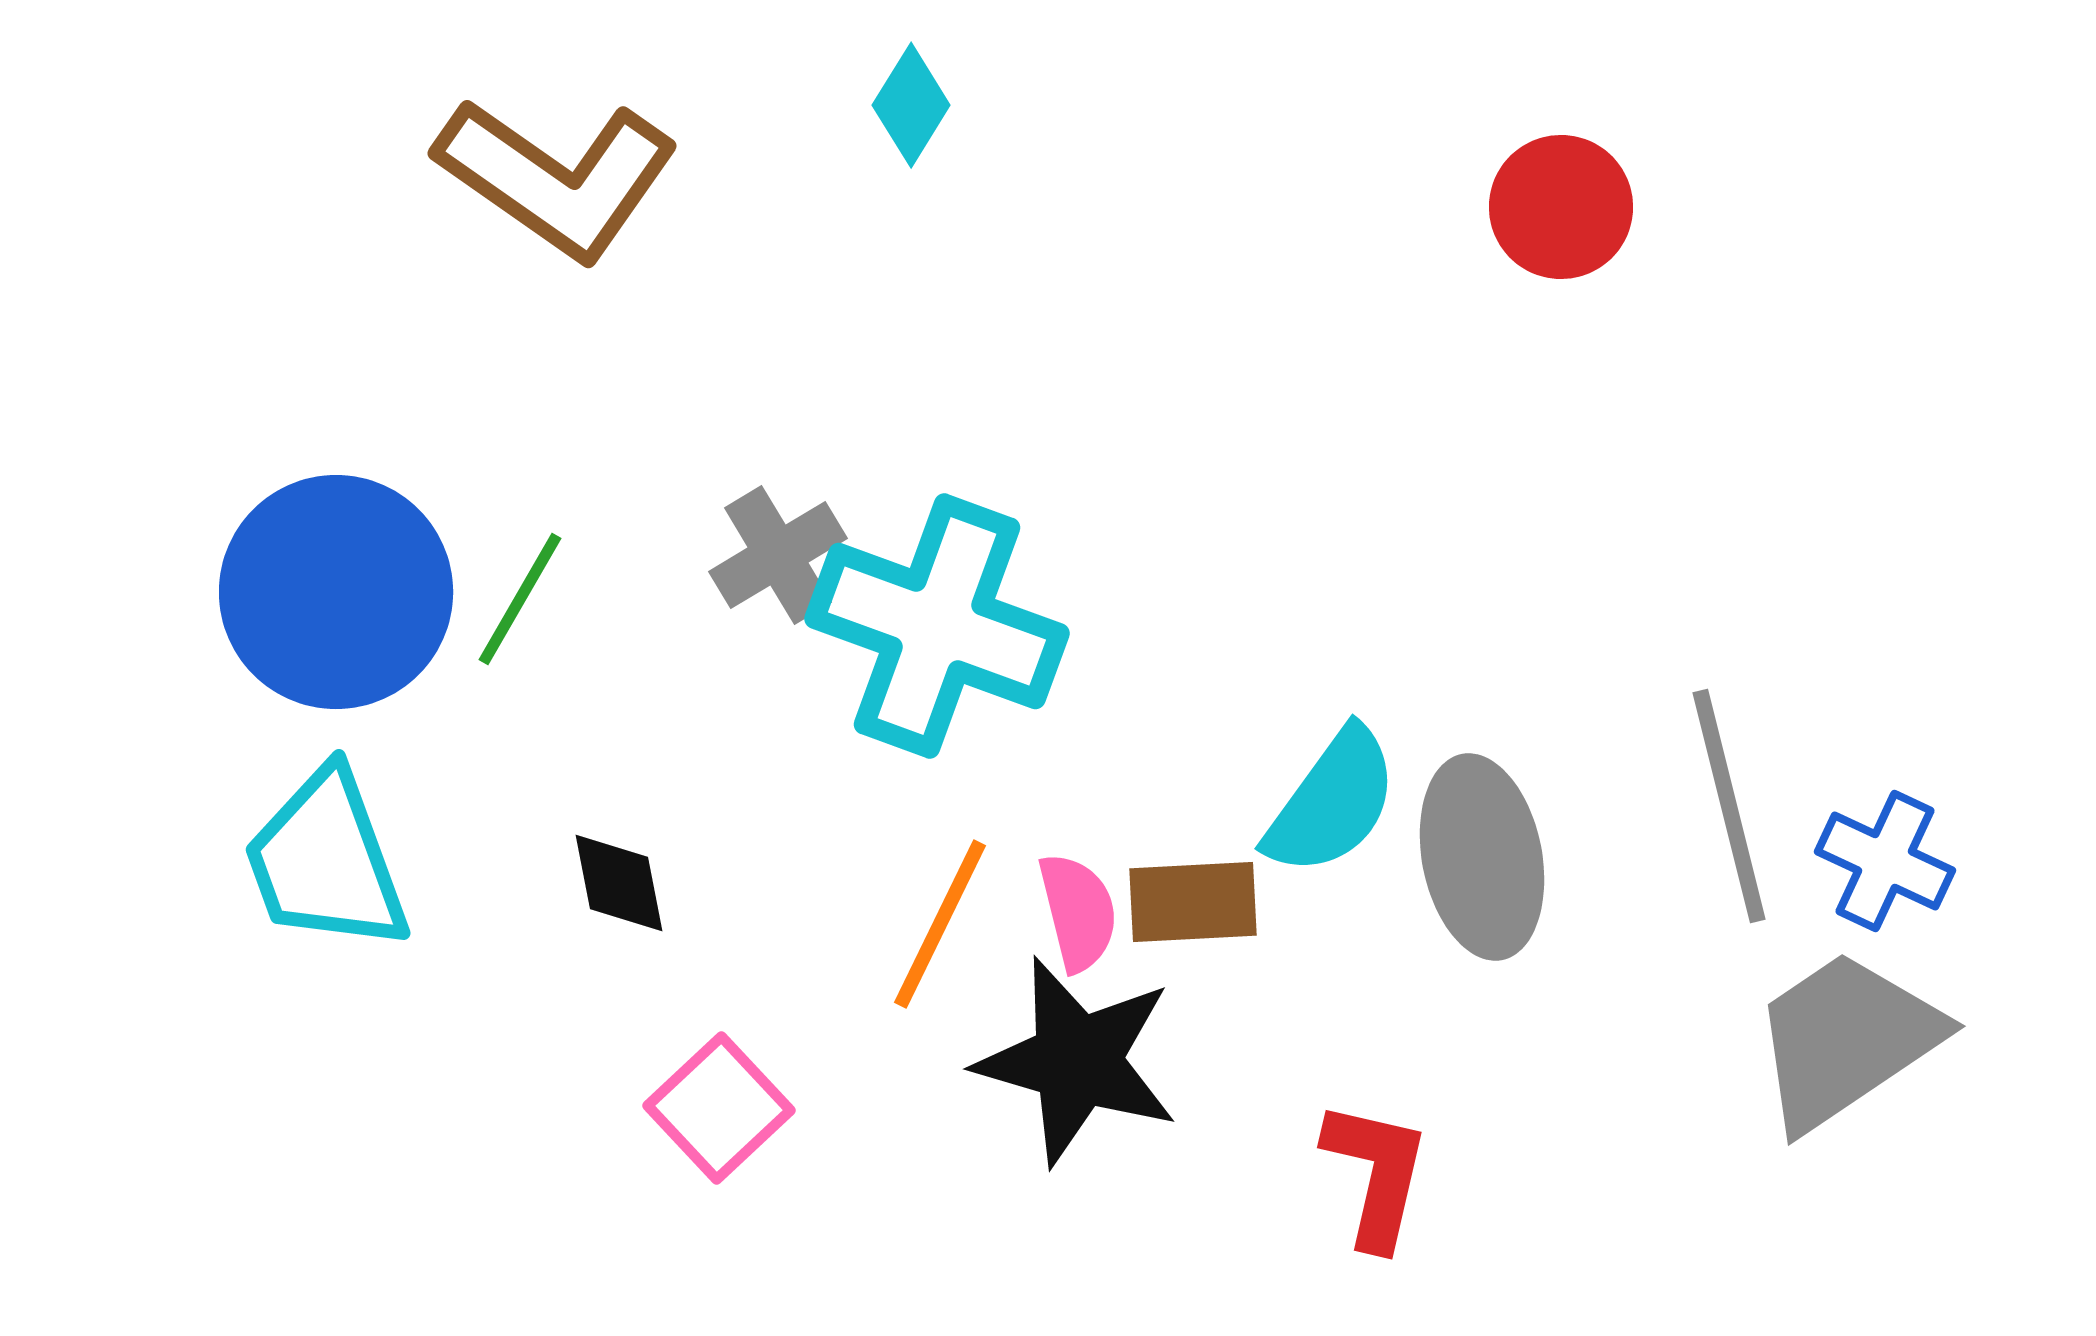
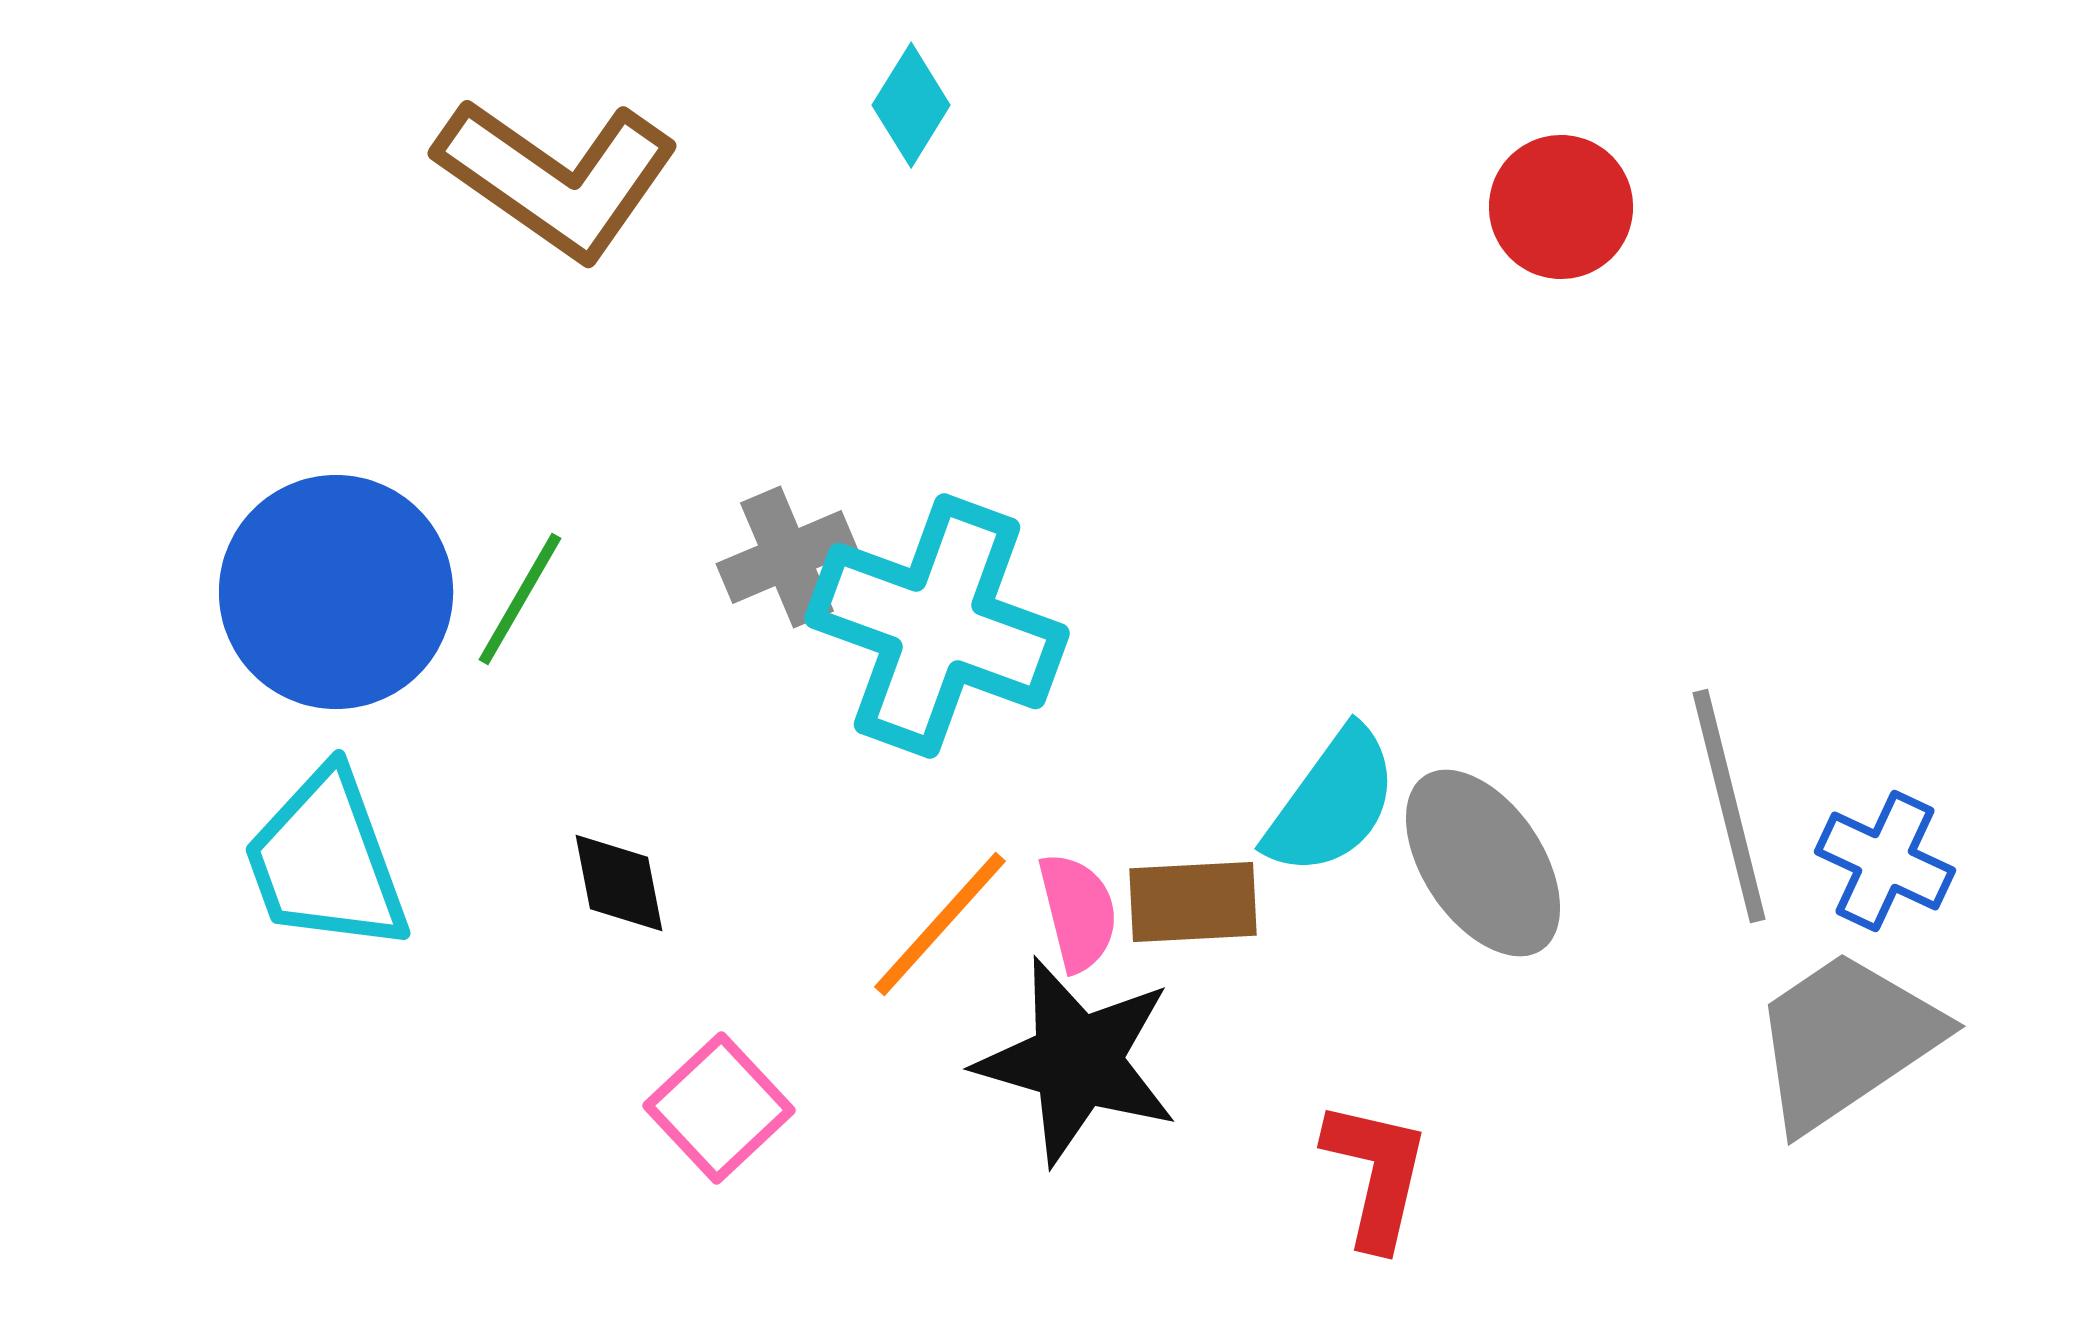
gray cross: moved 9 px right, 2 px down; rotated 8 degrees clockwise
gray ellipse: moved 1 px right, 6 px down; rotated 23 degrees counterclockwise
orange line: rotated 16 degrees clockwise
